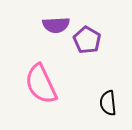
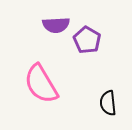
pink semicircle: rotated 6 degrees counterclockwise
